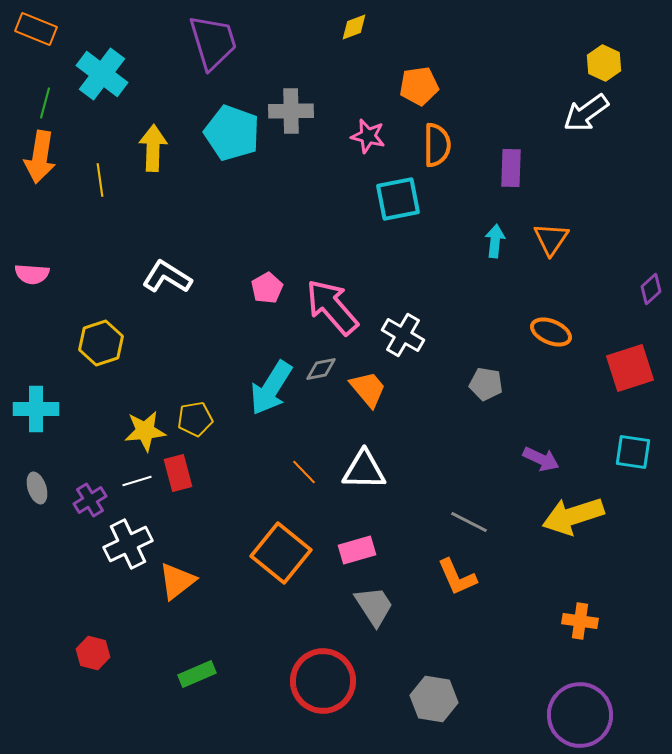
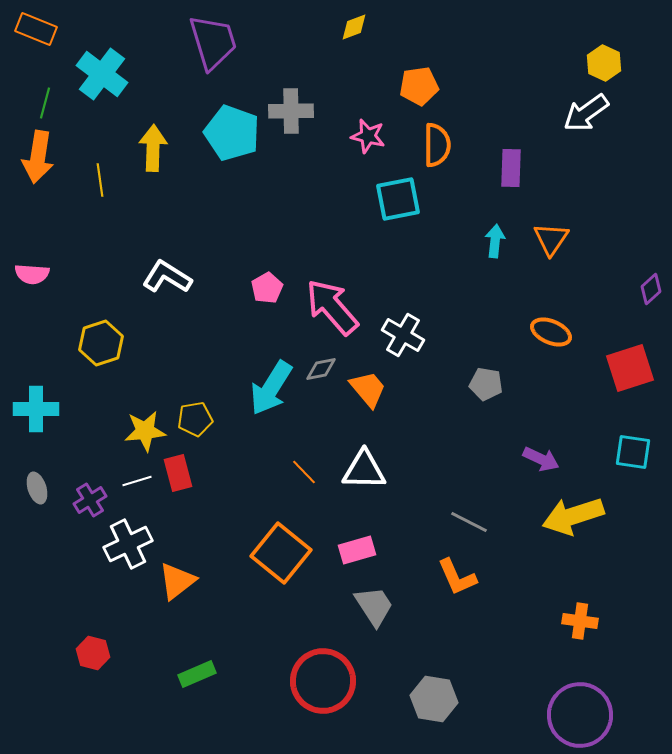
orange arrow at (40, 157): moved 2 px left
